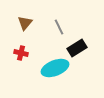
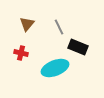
brown triangle: moved 2 px right, 1 px down
black rectangle: moved 1 px right, 1 px up; rotated 54 degrees clockwise
